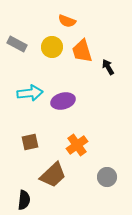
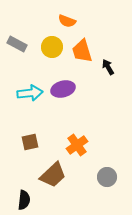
purple ellipse: moved 12 px up
